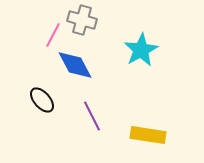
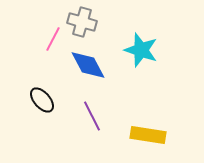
gray cross: moved 2 px down
pink line: moved 4 px down
cyan star: rotated 24 degrees counterclockwise
blue diamond: moved 13 px right
